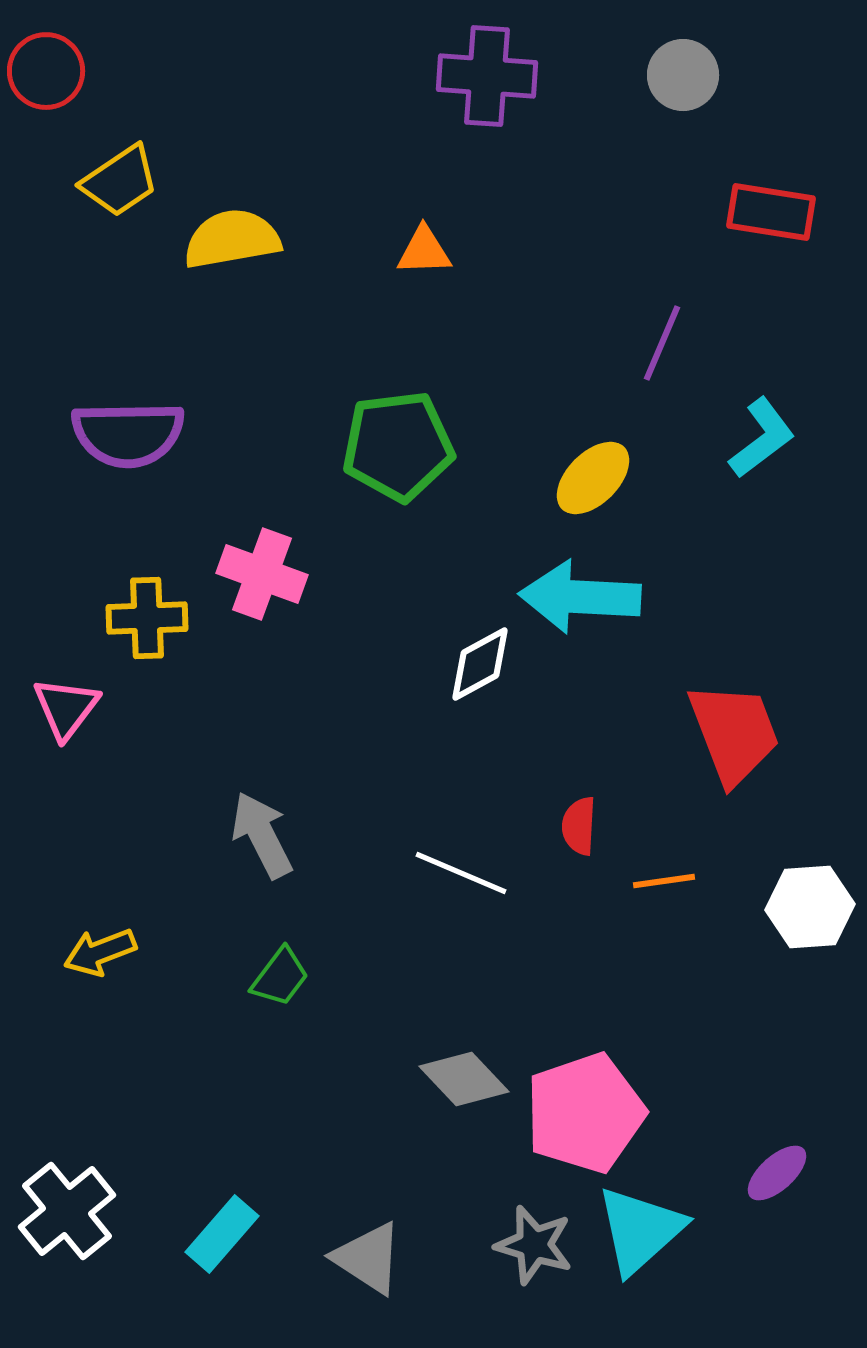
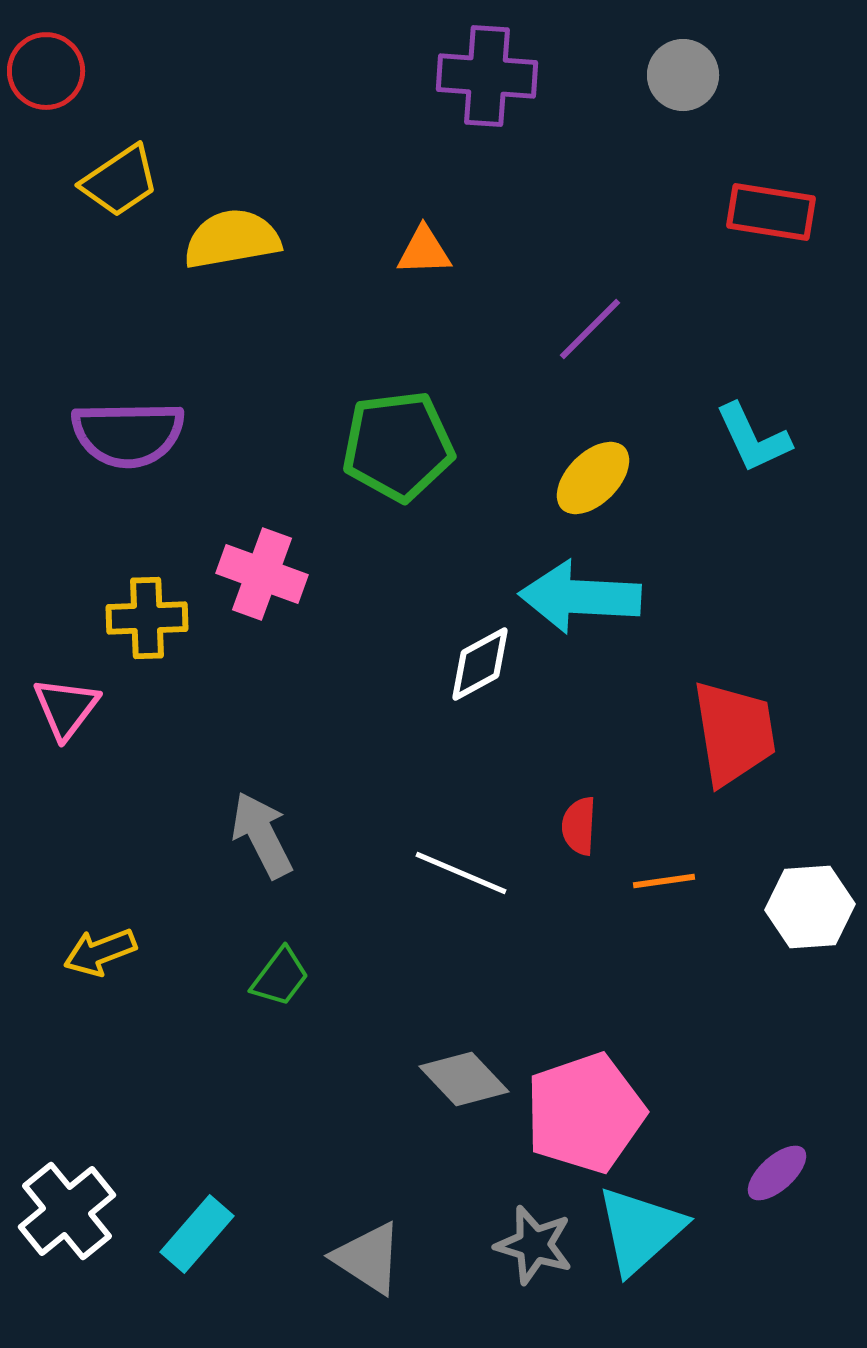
purple line: moved 72 px left, 14 px up; rotated 22 degrees clockwise
cyan L-shape: moved 9 px left; rotated 102 degrees clockwise
red trapezoid: rotated 12 degrees clockwise
cyan rectangle: moved 25 px left
